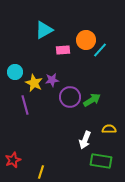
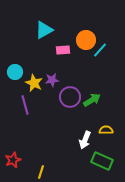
yellow semicircle: moved 3 px left, 1 px down
green rectangle: moved 1 px right; rotated 15 degrees clockwise
